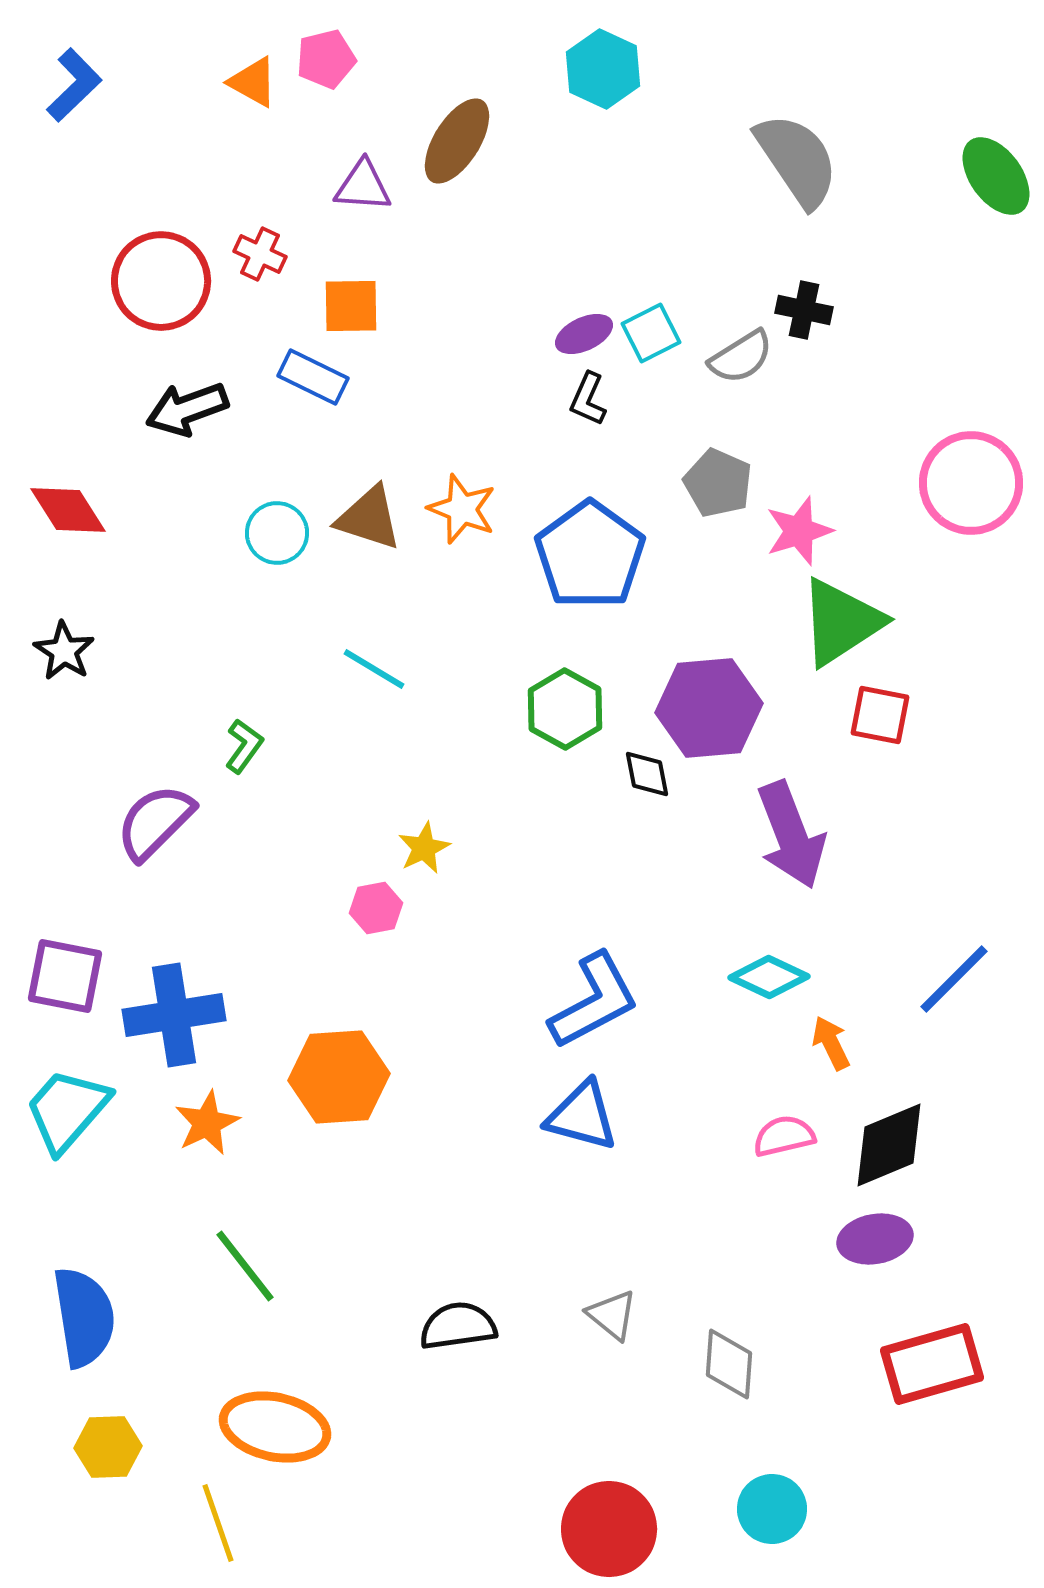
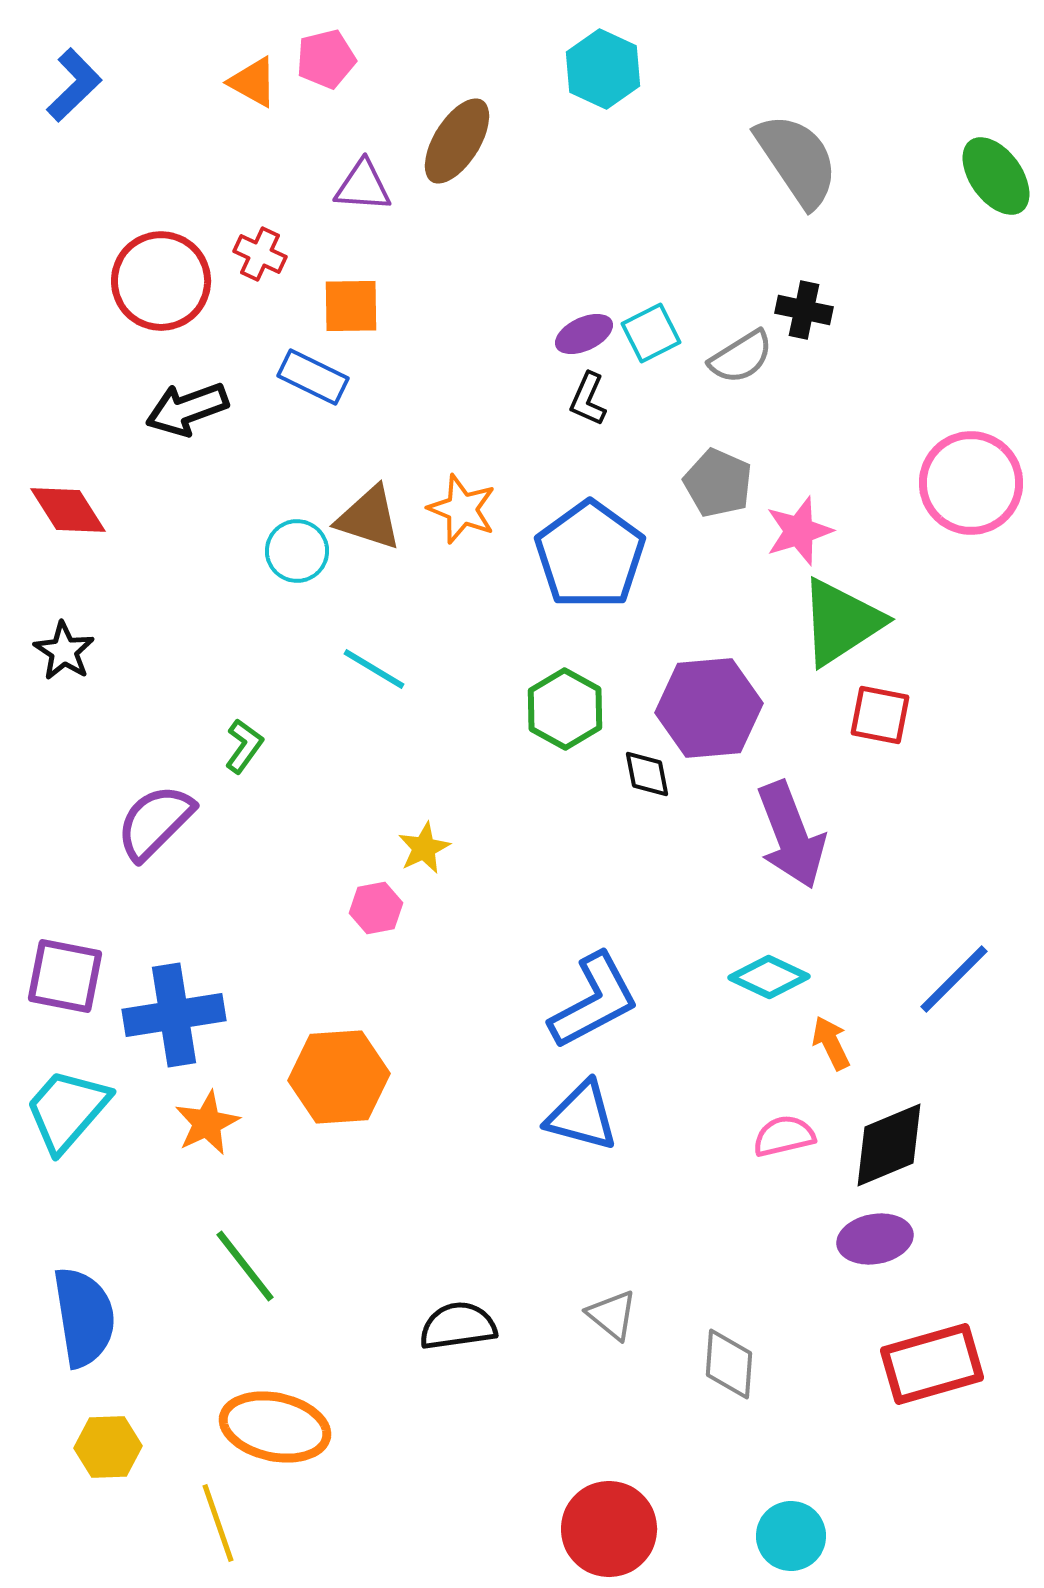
cyan circle at (277, 533): moved 20 px right, 18 px down
cyan circle at (772, 1509): moved 19 px right, 27 px down
